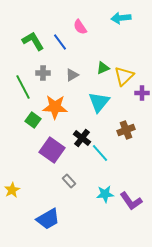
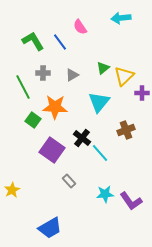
green triangle: rotated 16 degrees counterclockwise
blue trapezoid: moved 2 px right, 9 px down
